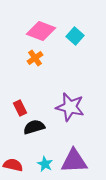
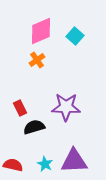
pink diamond: rotated 44 degrees counterclockwise
orange cross: moved 2 px right, 2 px down
purple star: moved 4 px left; rotated 12 degrees counterclockwise
